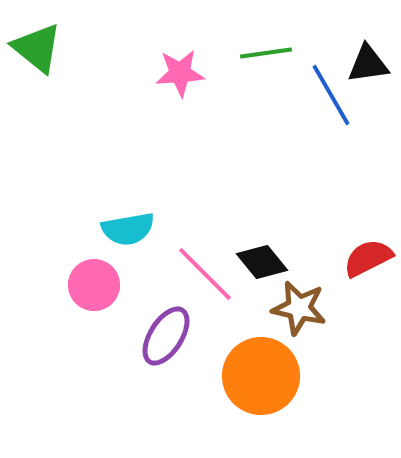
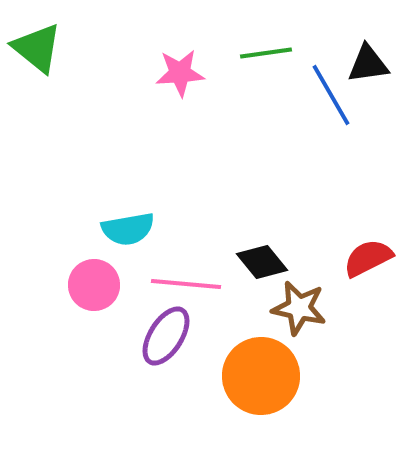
pink line: moved 19 px left, 10 px down; rotated 40 degrees counterclockwise
